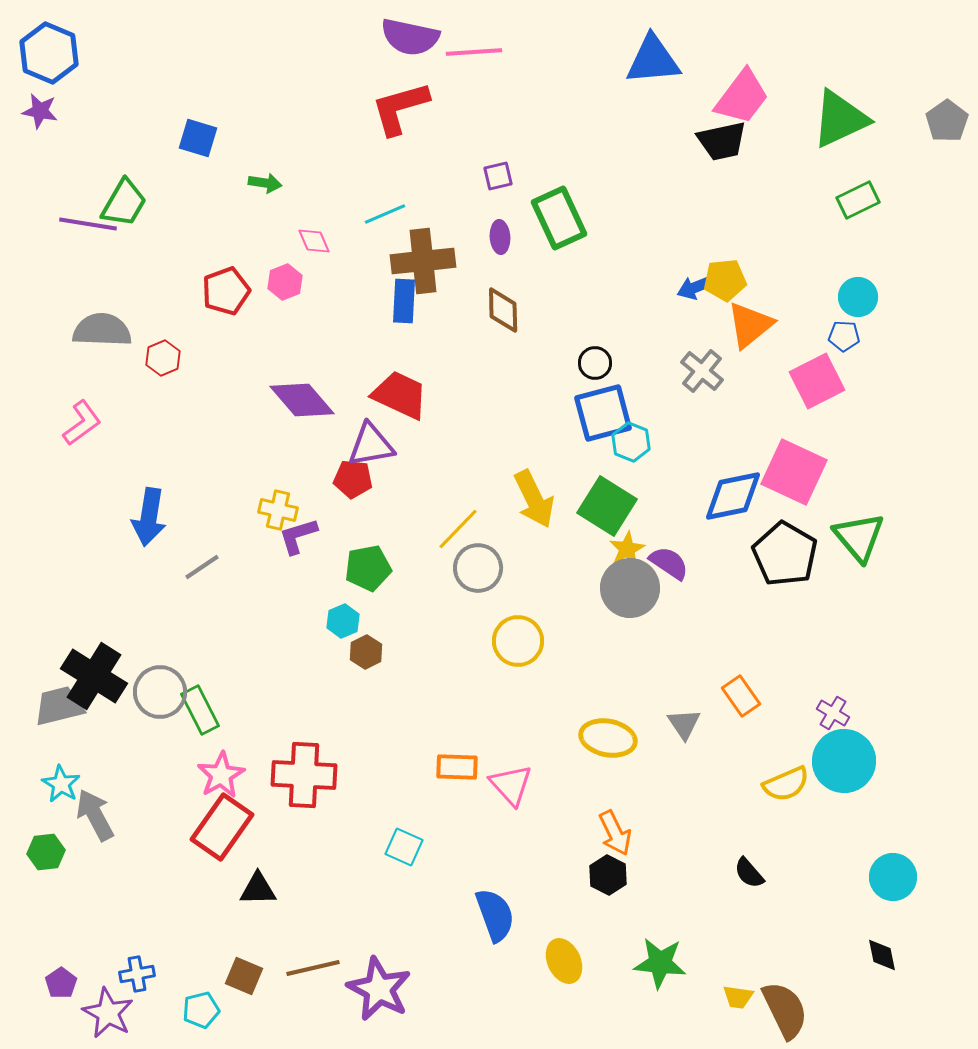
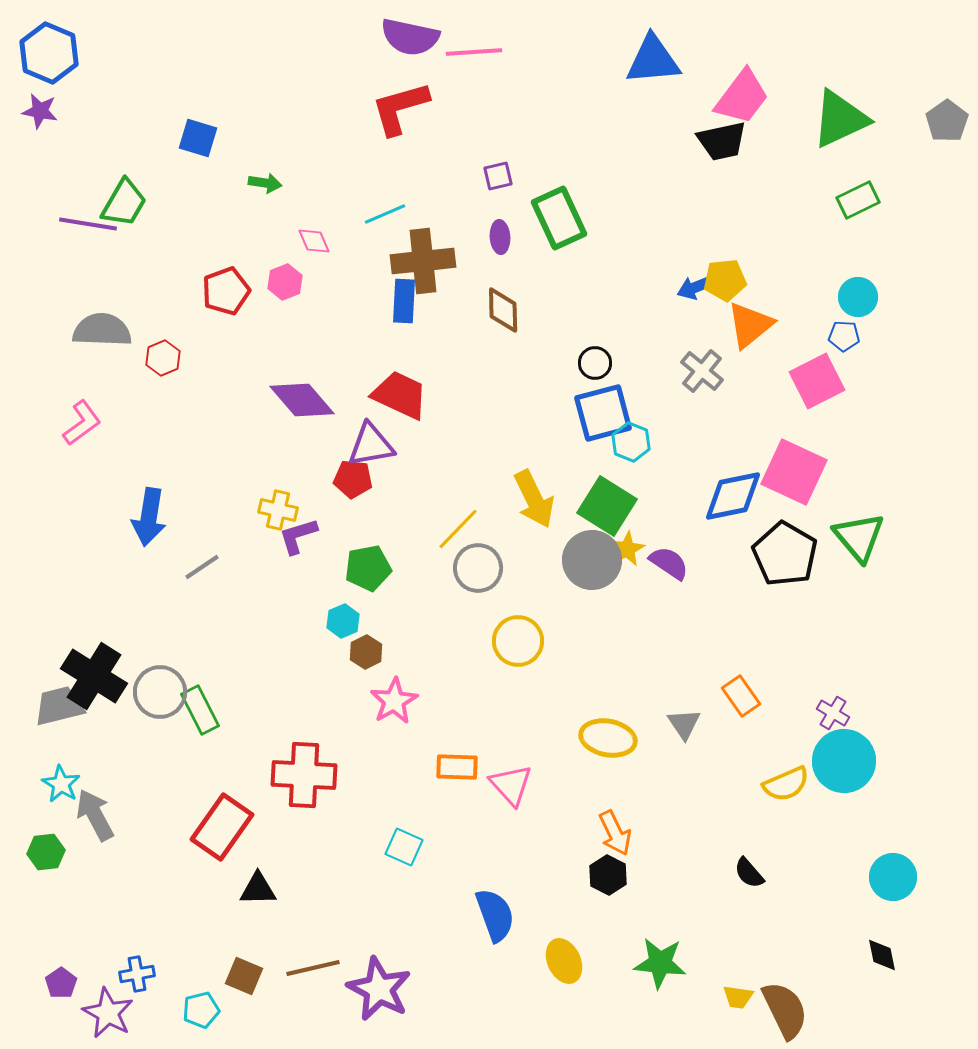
gray circle at (630, 588): moved 38 px left, 28 px up
pink star at (221, 775): moved 173 px right, 74 px up
